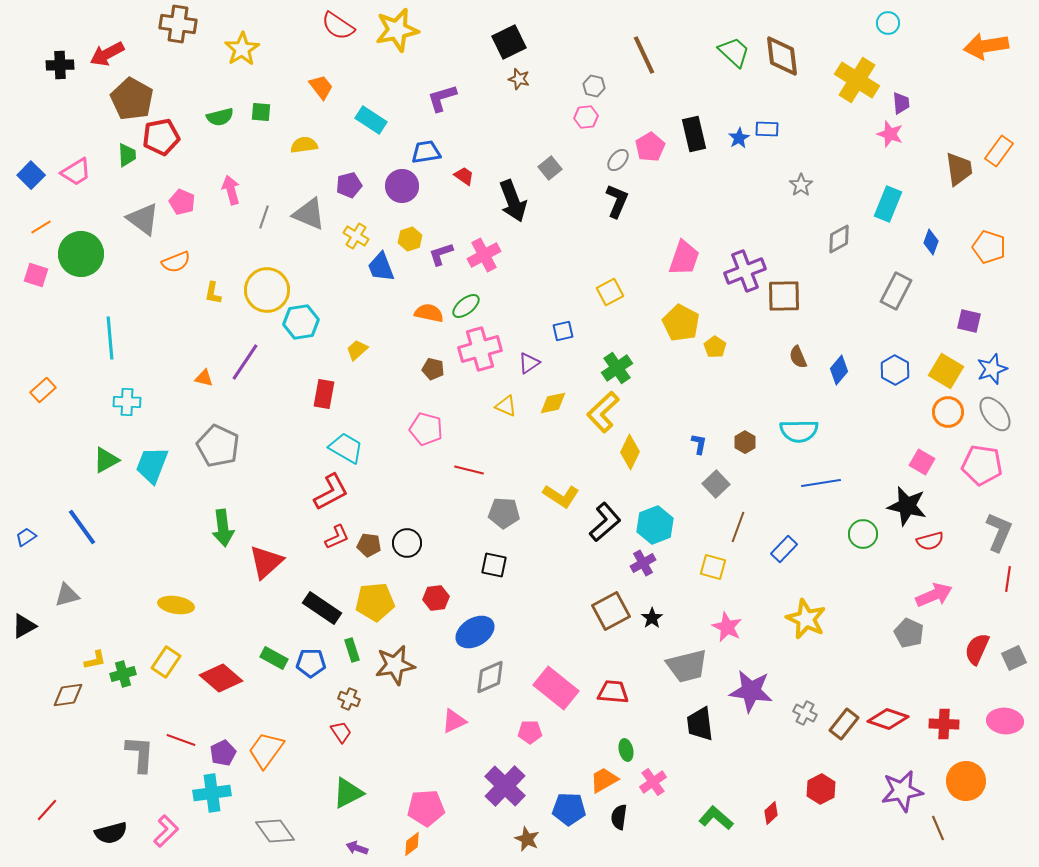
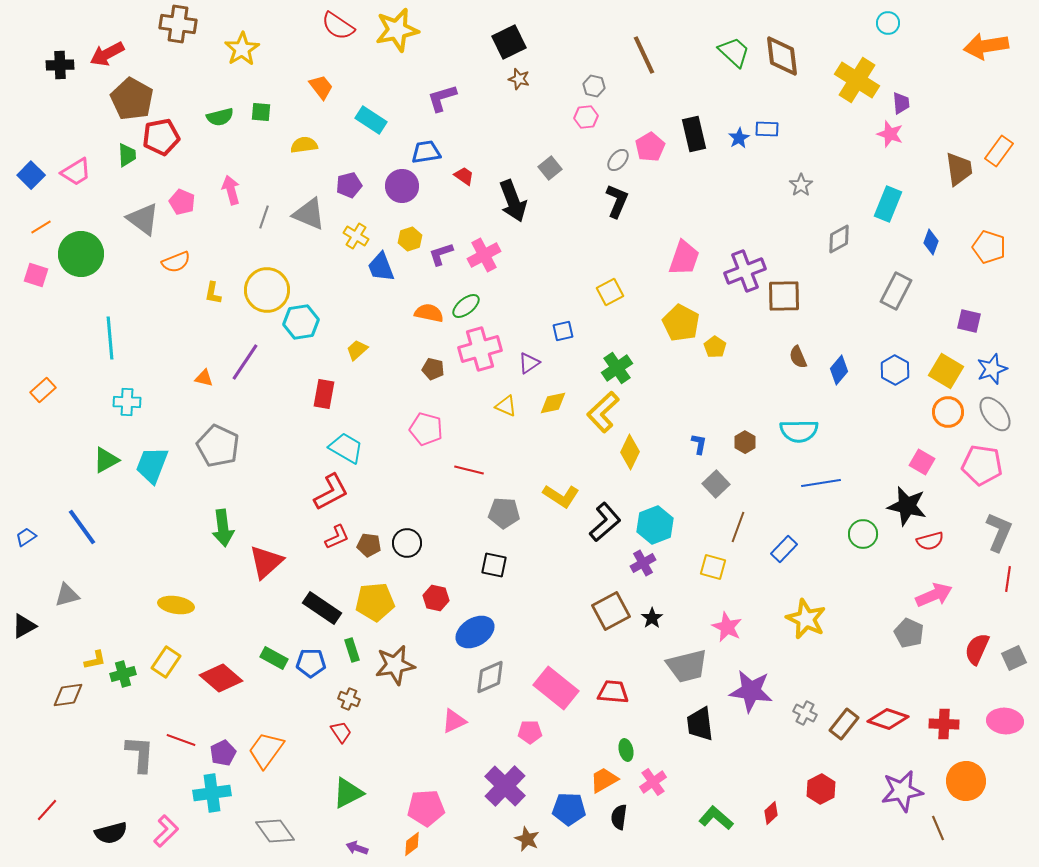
red hexagon at (436, 598): rotated 20 degrees clockwise
